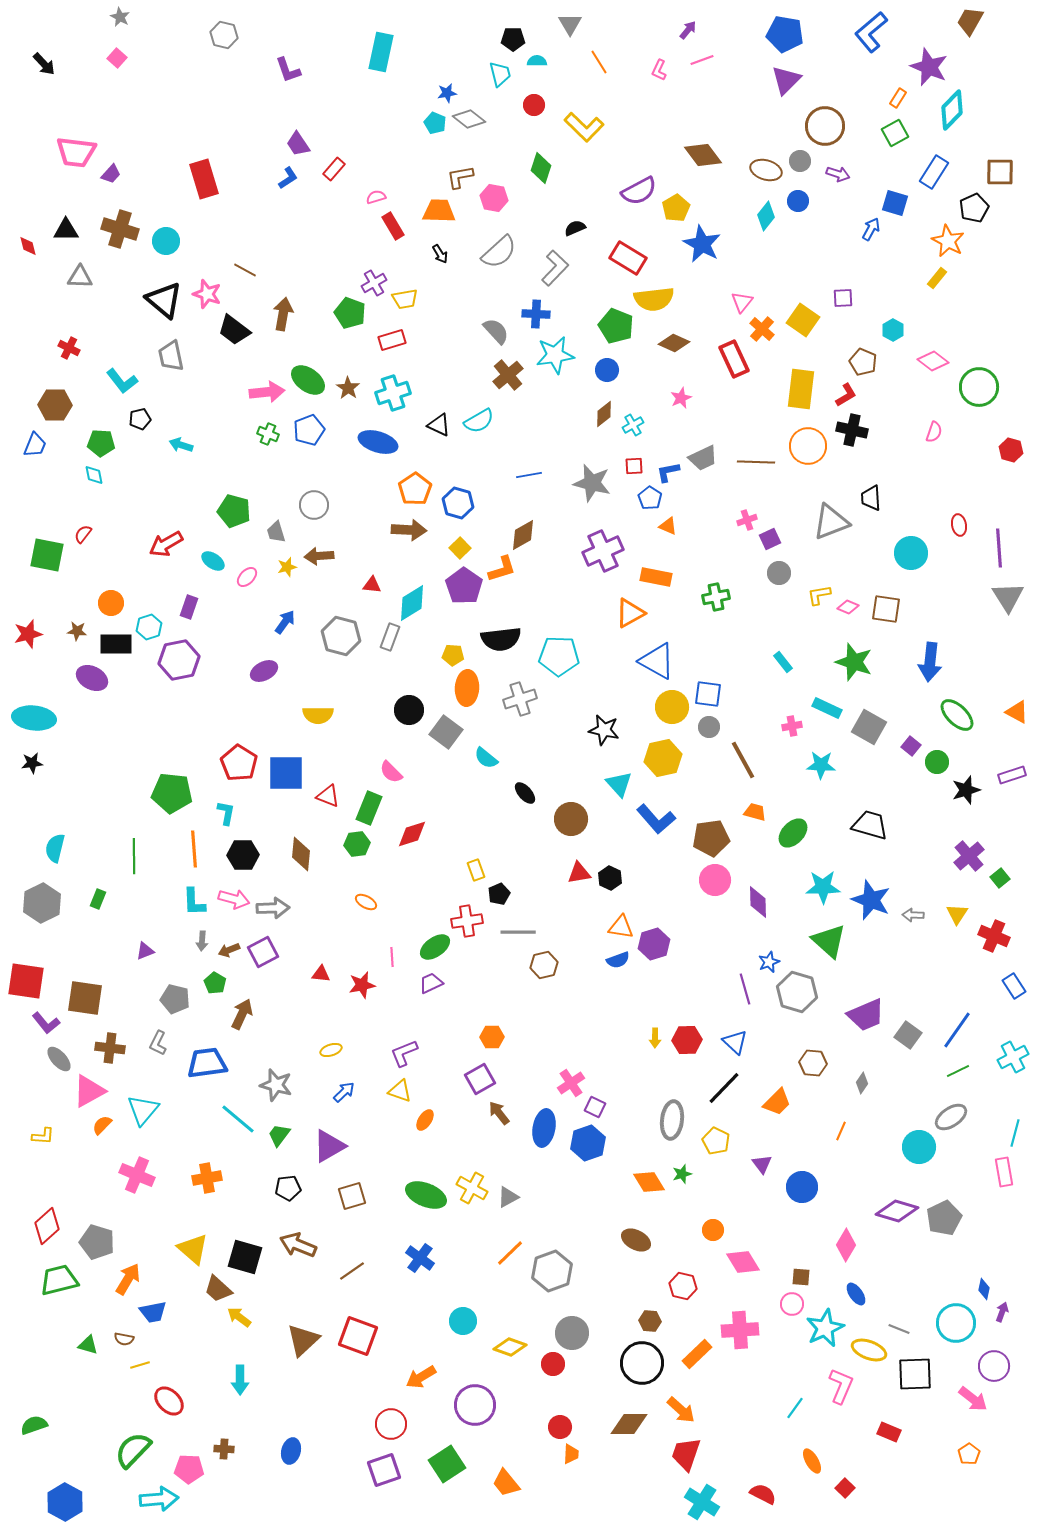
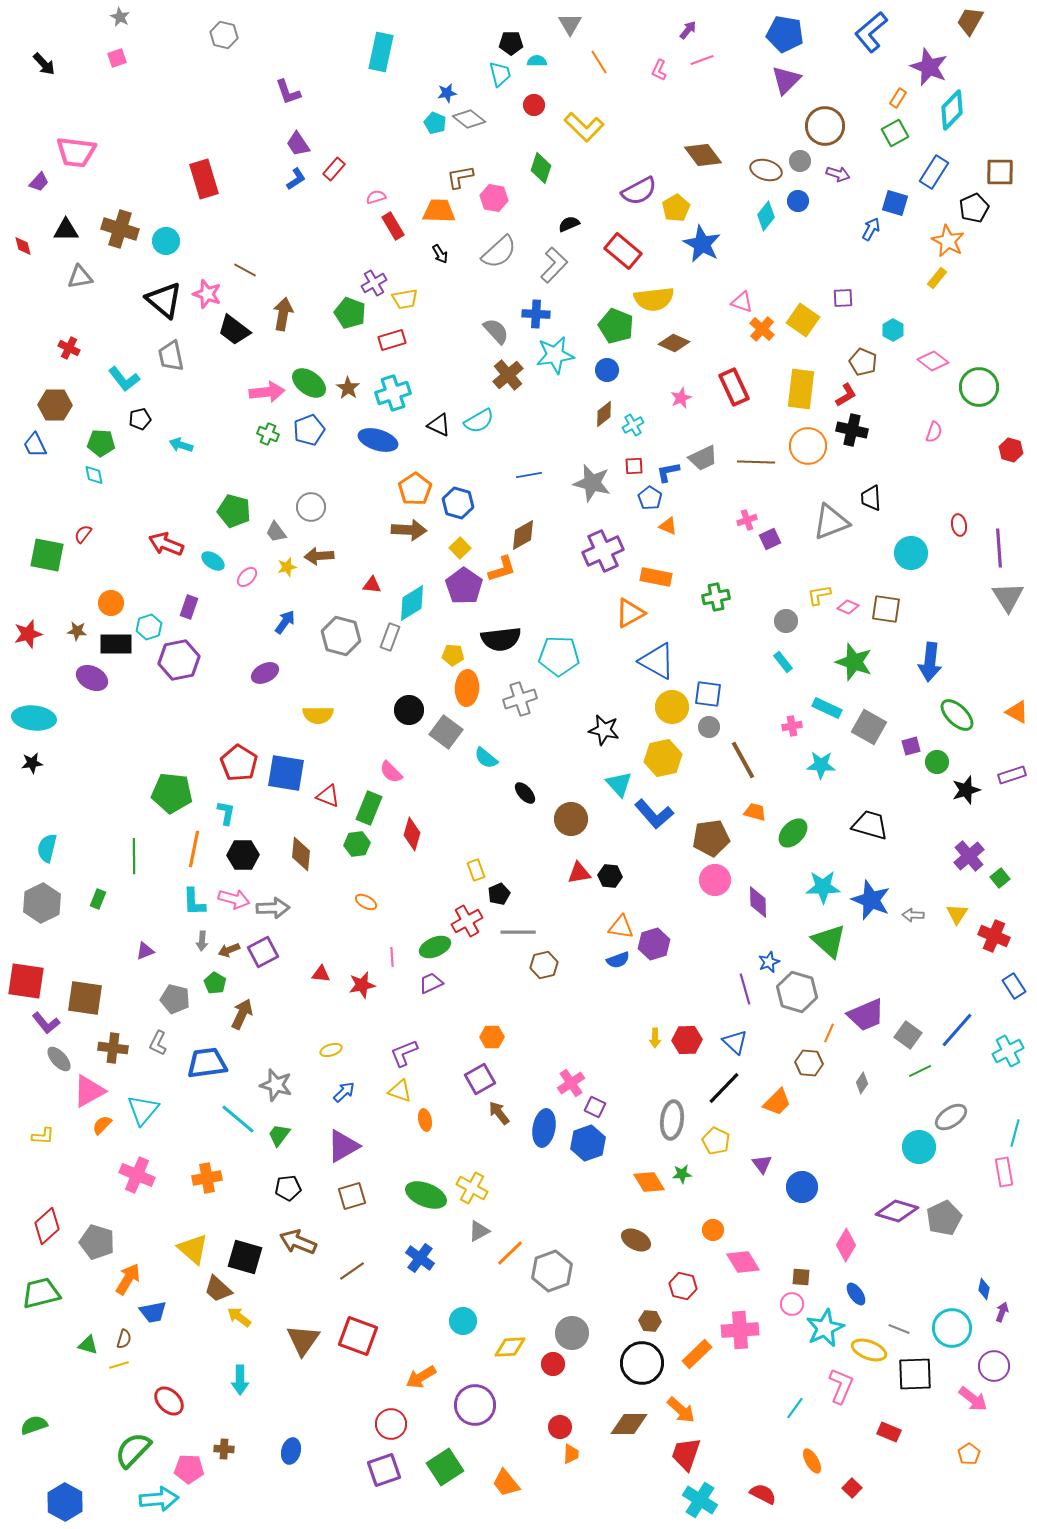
black pentagon at (513, 39): moved 2 px left, 4 px down
pink square at (117, 58): rotated 30 degrees clockwise
purple L-shape at (288, 70): moved 22 px down
purple trapezoid at (111, 174): moved 72 px left, 8 px down
blue L-shape at (288, 178): moved 8 px right, 1 px down
black semicircle at (575, 228): moved 6 px left, 4 px up
red diamond at (28, 246): moved 5 px left
red rectangle at (628, 258): moved 5 px left, 7 px up; rotated 9 degrees clockwise
gray L-shape at (555, 268): moved 1 px left, 3 px up
gray triangle at (80, 277): rotated 12 degrees counterclockwise
pink triangle at (742, 302): rotated 50 degrees counterclockwise
red rectangle at (734, 359): moved 28 px down
green ellipse at (308, 380): moved 1 px right, 3 px down
cyan L-shape at (122, 381): moved 2 px right, 2 px up
blue ellipse at (378, 442): moved 2 px up
blue trapezoid at (35, 445): rotated 132 degrees clockwise
gray circle at (314, 505): moved 3 px left, 2 px down
gray trapezoid at (276, 532): rotated 20 degrees counterclockwise
red arrow at (166, 544): rotated 52 degrees clockwise
gray circle at (779, 573): moved 7 px right, 48 px down
purple ellipse at (264, 671): moved 1 px right, 2 px down
purple square at (911, 746): rotated 36 degrees clockwise
blue square at (286, 773): rotated 9 degrees clockwise
blue L-shape at (656, 819): moved 2 px left, 5 px up
red diamond at (412, 834): rotated 56 degrees counterclockwise
cyan semicircle at (55, 848): moved 8 px left
orange line at (194, 849): rotated 15 degrees clockwise
black hexagon at (610, 878): moved 2 px up; rotated 20 degrees counterclockwise
red cross at (467, 921): rotated 20 degrees counterclockwise
green ellipse at (435, 947): rotated 12 degrees clockwise
blue line at (957, 1030): rotated 6 degrees clockwise
brown cross at (110, 1048): moved 3 px right
cyan cross at (1013, 1057): moved 5 px left, 6 px up
brown hexagon at (813, 1063): moved 4 px left
green line at (958, 1071): moved 38 px left
orange ellipse at (425, 1120): rotated 45 degrees counterclockwise
orange line at (841, 1131): moved 12 px left, 98 px up
purple triangle at (329, 1146): moved 14 px right
green star at (682, 1174): rotated 12 degrees clockwise
gray triangle at (508, 1197): moved 29 px left, 34 px down
brown arrow at (298, 1245): moved 3 px up
green trapezoid at (59, 1280): moved 18 px left, 13 px down
cyan circle at (956, 1323): moved 4 px left, 5 px down
brown semicircle at (124, 1339): rotated 84 degrees counterclockwise
brown triangle at (303, 1340): rotated 12 degrees counterclockwise
yellow diamond at (510, 1347): rotated 24 degrees counterclockwise
yellow line at (140, 1365): moved 21 px left
green square at (447, 1464): moved 2 px left, 3 px down
red square at (845, 1488): moved 7 px right
cyan cross at (702, 1502): moved 2 px left, 2 px up
